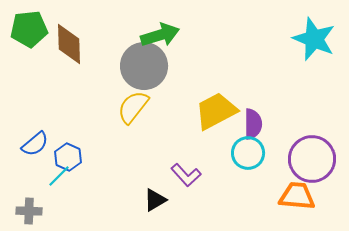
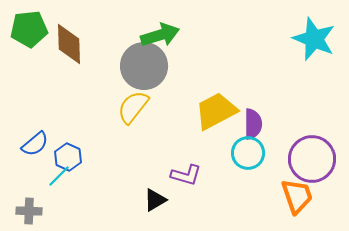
purple L-shape: rotated 32 degrees counterclockwise
orange trapezoid: rotated 66 degrees clockwise
